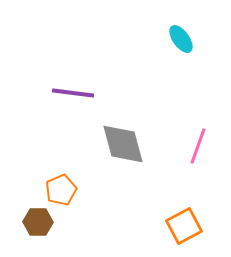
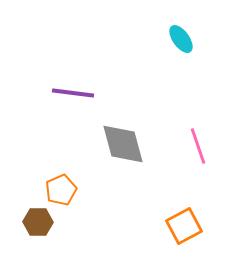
pink line: rotated 39 degrees counterclockwise
